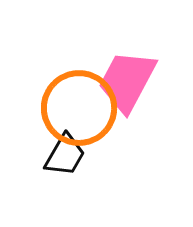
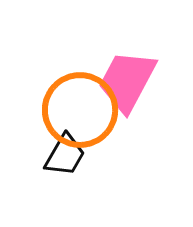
orange circle: moved 1 px right, 2 px down
